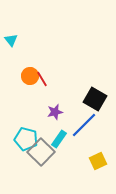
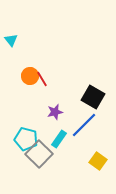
black square: moved 2 px left, 2 px up
gray square: moved 2 px left, 2 px down
yellow square: rotated 30 degrees counterclockwise
